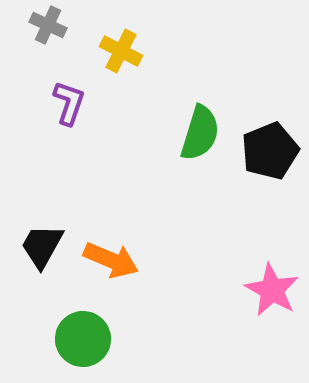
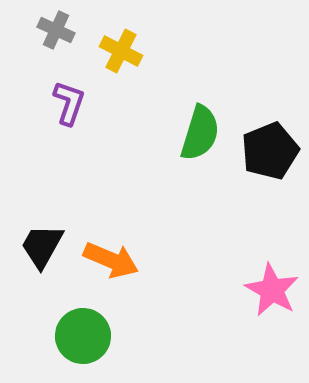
gray cross: moved 8 px right, 5 px down
green circle: moved 3 px up
